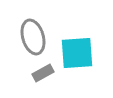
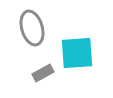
gray ellipse: moved 1 px left, 9 px up
